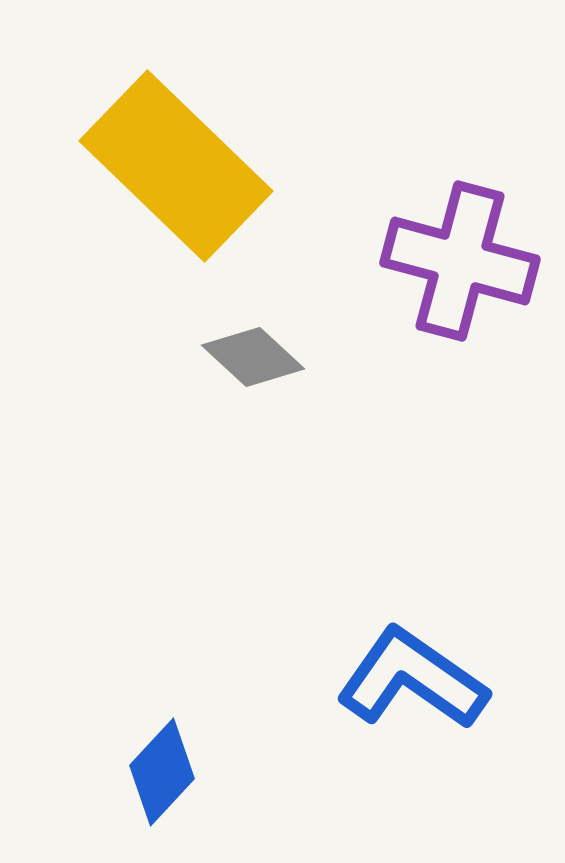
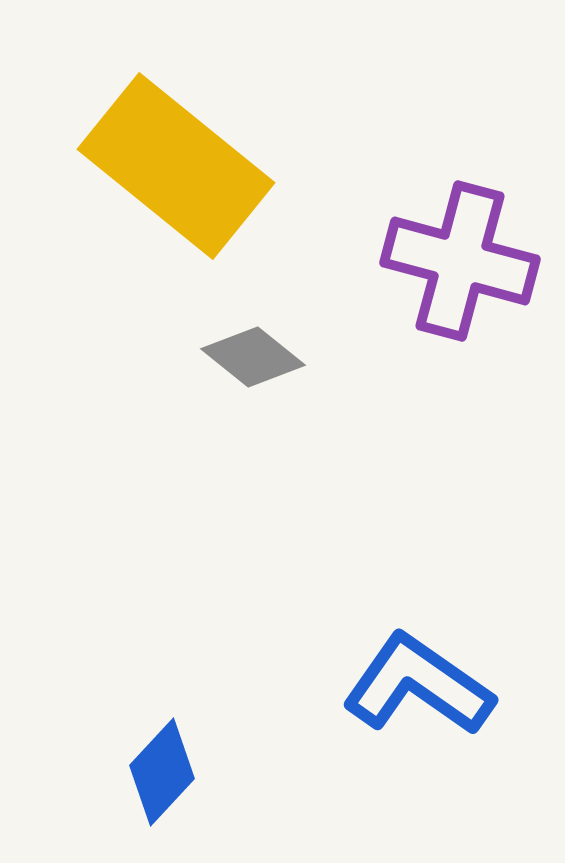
yellow rectangle: rotated 5 degrees counterclockwise
gray diamond: rotated 4 degrees counterclockwise
blue L-shape: moved 6 px right, 6 px down
